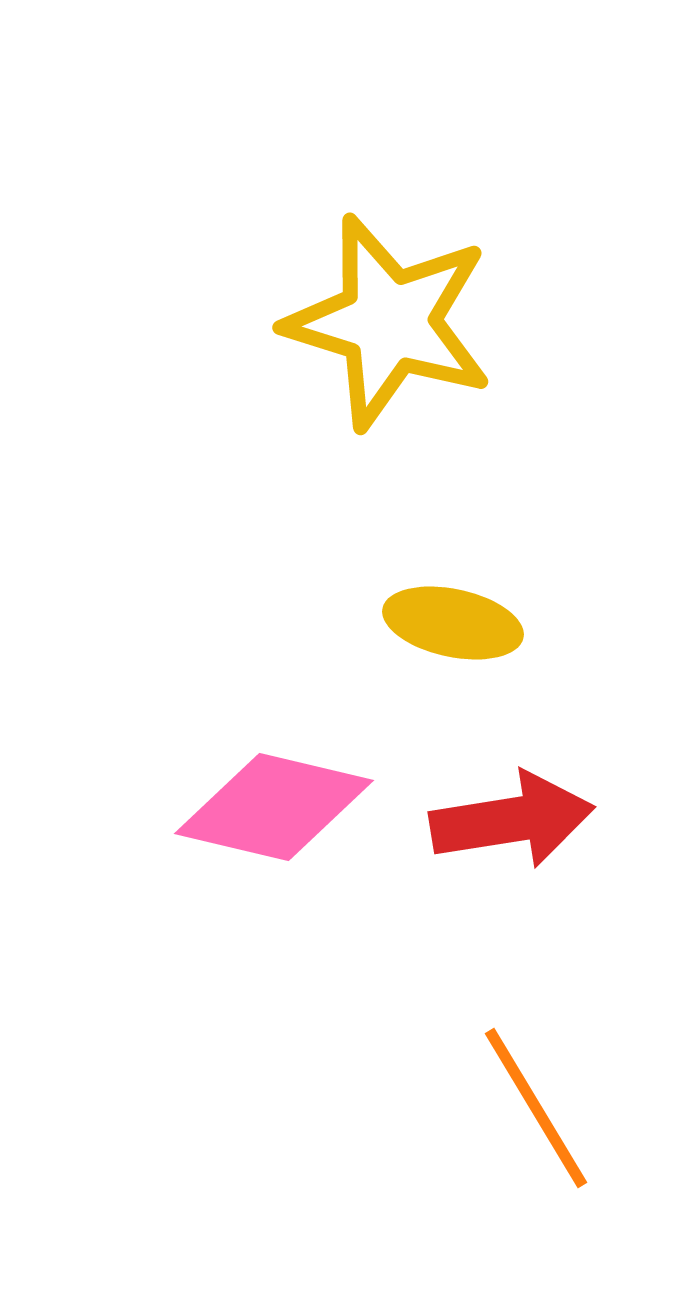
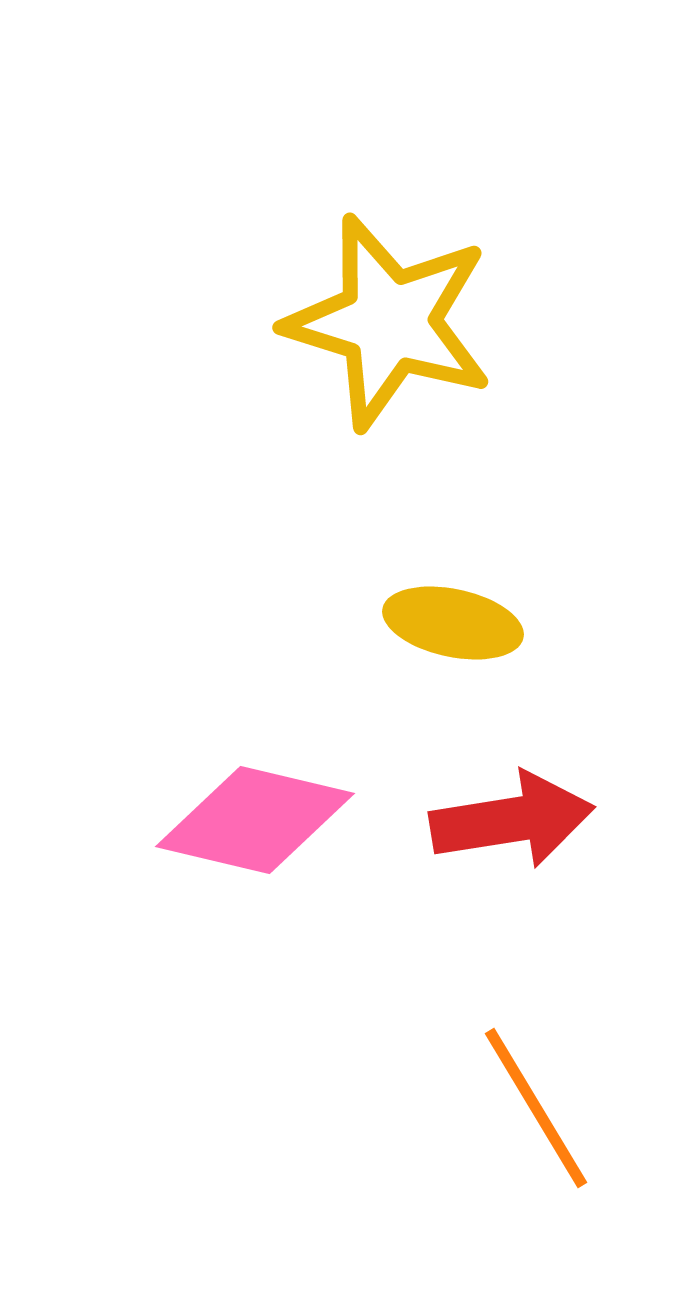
pink diamond: moved 19 px left, 13 px down
